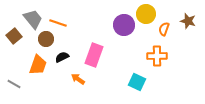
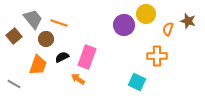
orange line: moved 1 px right
orange semicircle: moved 4 px right
pink rectangle: moved 7 px left, 2 px down
